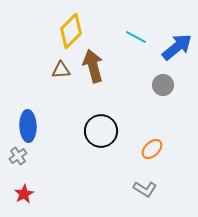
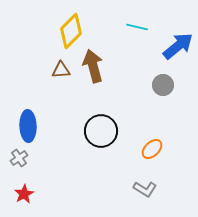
cyan line: moved 1 px right, 10 px up; rotated 15 degrees counterclockwise
blue arrow: moved 1 px right, 1 px up
gray cross: moved 1 px right, 2 px down
